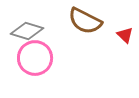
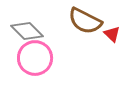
gray diamond: rotated 28 degrees clockwise
red triangle: moved 13 px left, 1 px up
